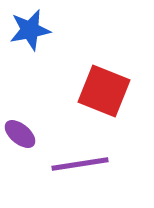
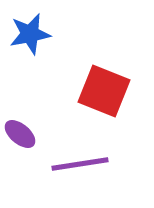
blue star: moved 4 px down
